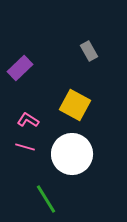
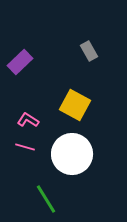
purple rectangle: moved 6 px up
